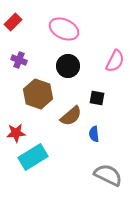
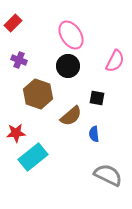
red rectangle: moved 1 px down
pink ellipse: moved 7 px right, 6 px down; rotated 32 degrees clockwise
cyan rectangle: rotated 8 degrees counterclockwise
